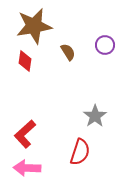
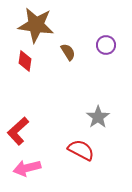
brown star: moved 2 px right, 1 px up; rotated 18 degrees clockwise
purple circle: moved 1 px right
gray star: moved 3 px right, 1 px down
red L-shape: moved 7 px left, 3 px up
red semicircle: moved 1 px right, 2 px up; rotated 80 degrees counterclockwise
pink arrow: rotated 16 degrees counterclockwise
